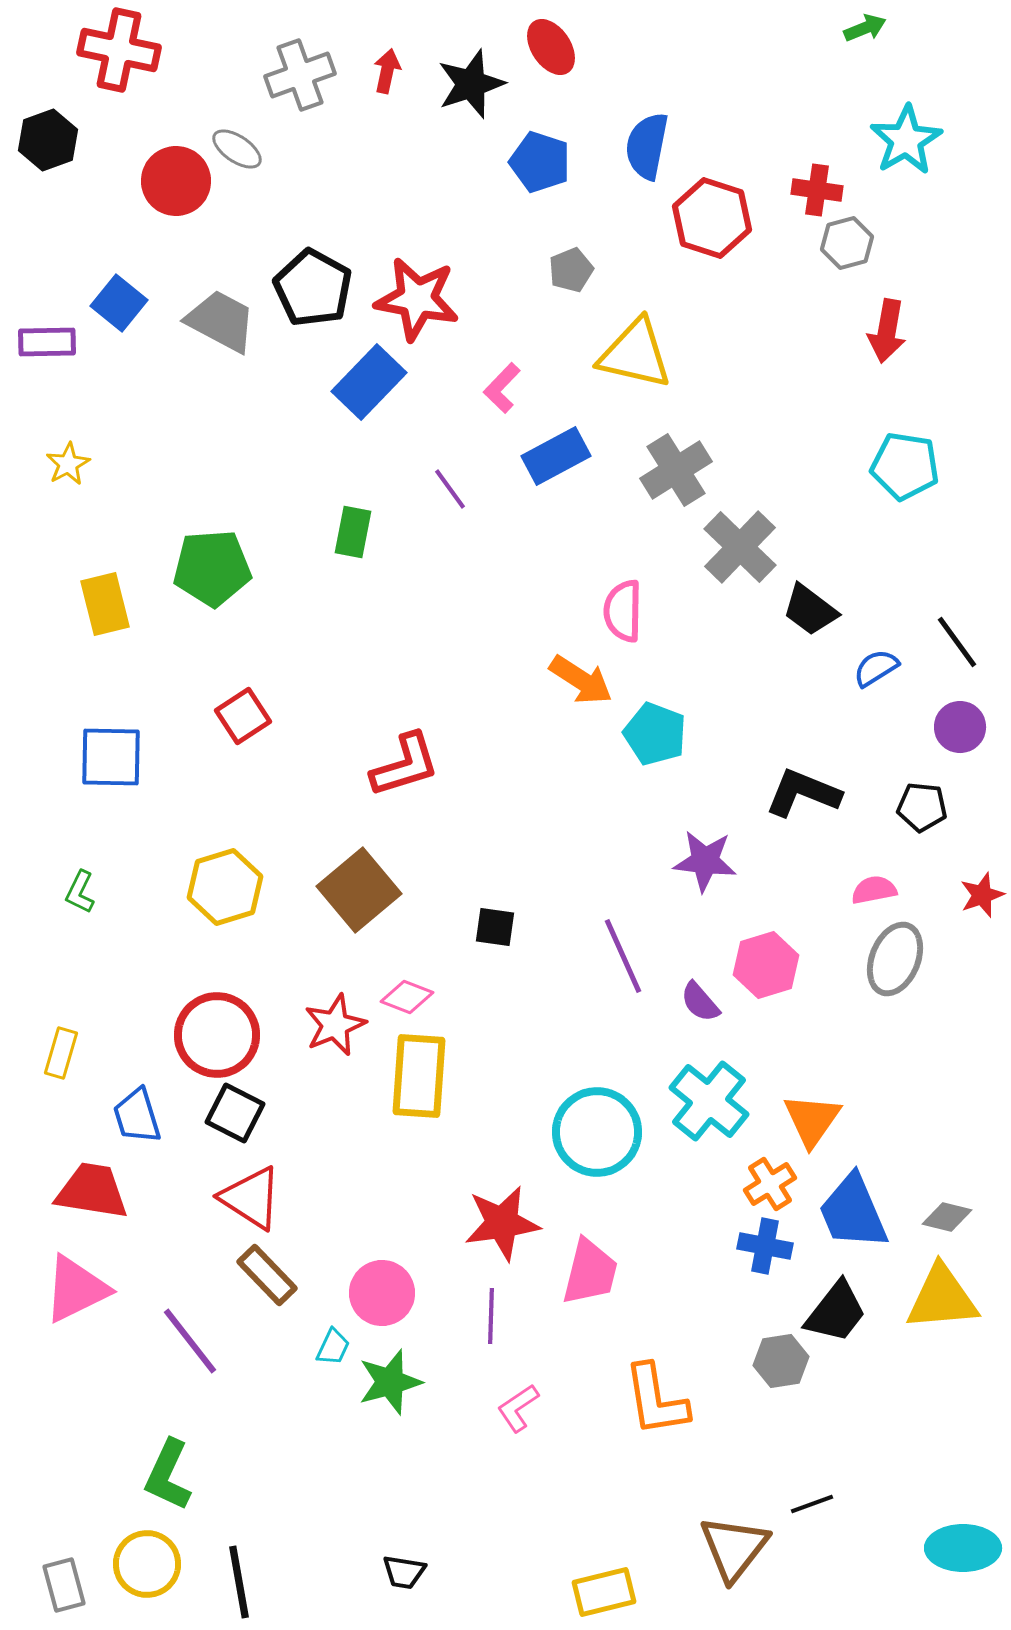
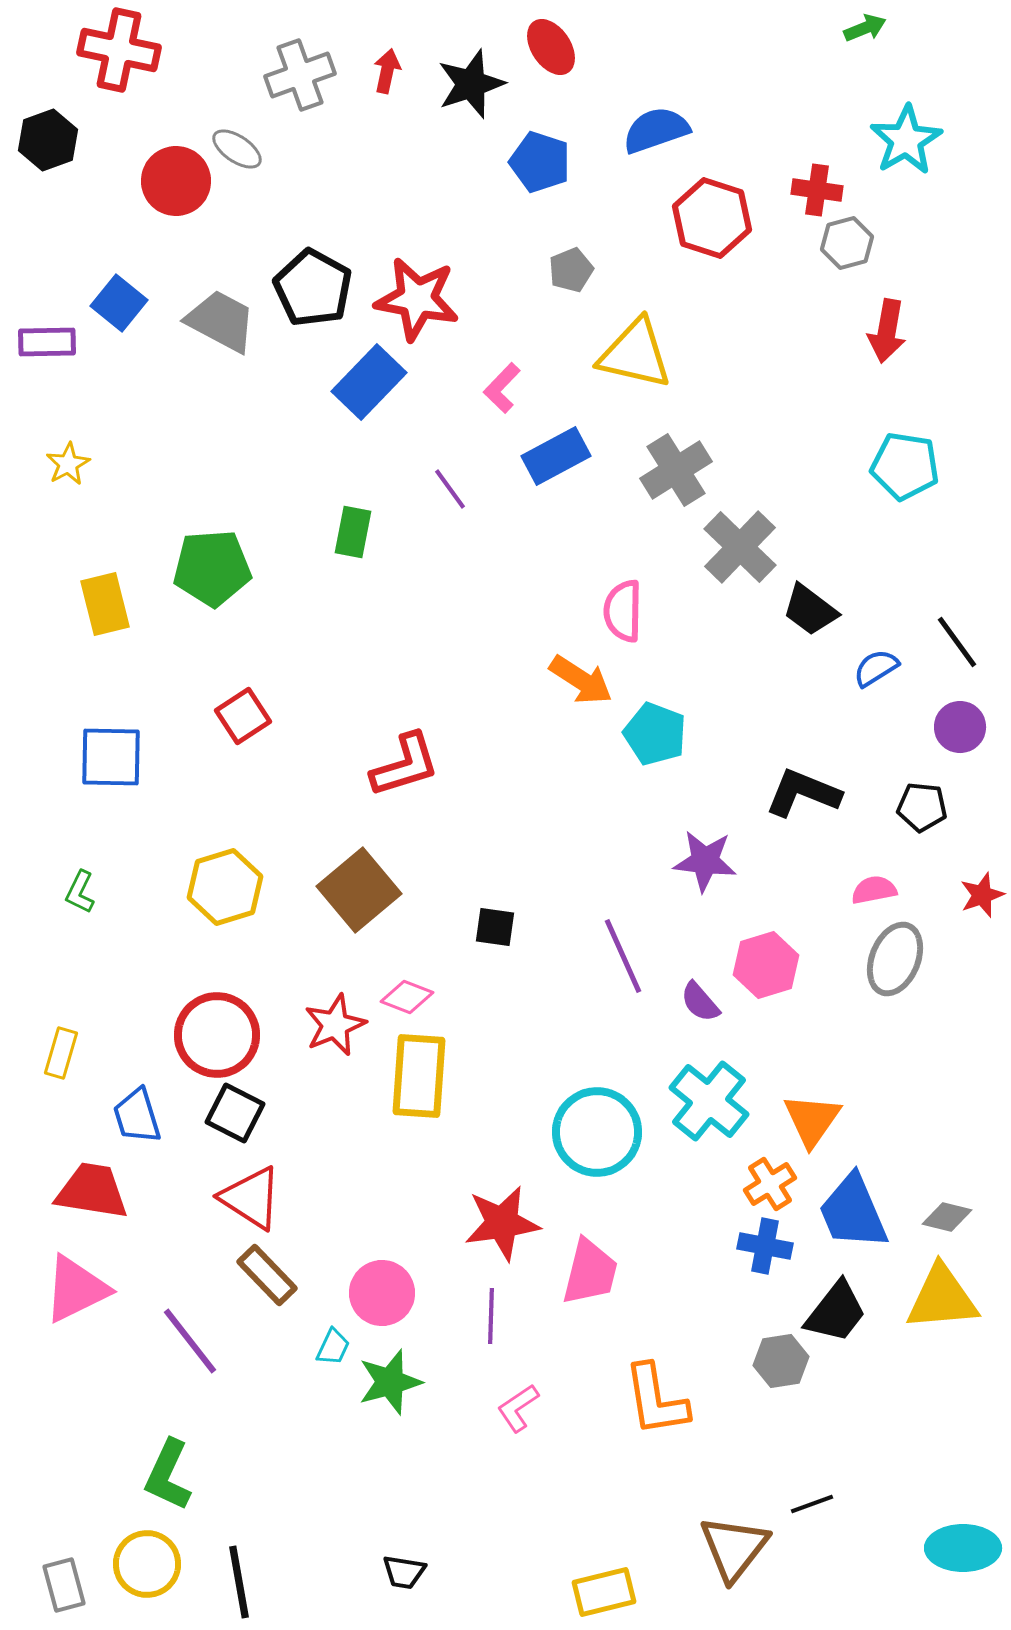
blue semicircle at (647, 146): moved 9 px right, 16 px up; rotated 60 degrees clockwise
